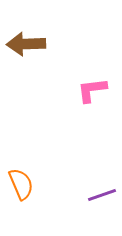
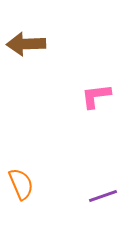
pink L-shape: moved 4 px right, 6 px down
purple line: moved 1 px right, 1 px down
